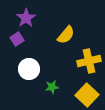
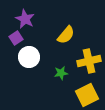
purple star: moved 1 px left, 1 px down; rotated 12 degrees counterclockwise
purple square: moved 1 px left, 1 px up
white circle: moved 12 px up
green star: moved 9 px right, 14 px up
yellow square: rotated 20 degrees clockwise
